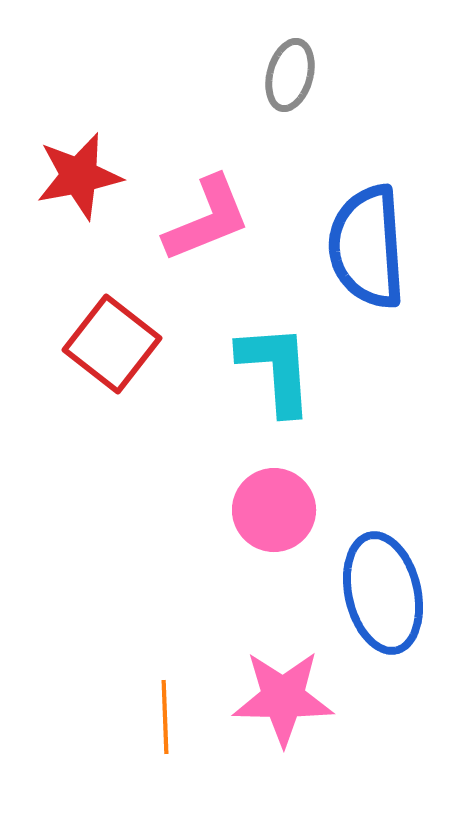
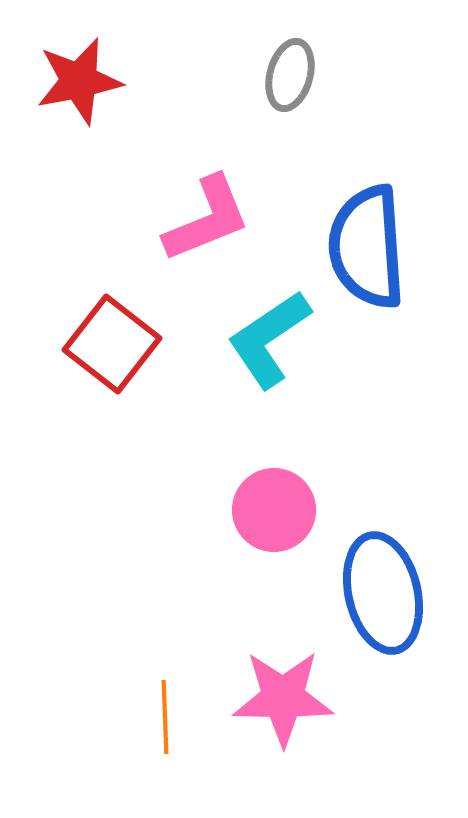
red star: moved 95 px up
cyan L-shape: moved 7 px left, 30 px up; rotated 120 degrees counterclockwise
